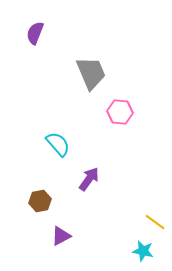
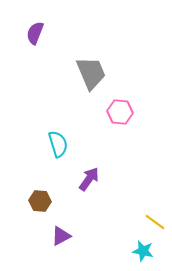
cyan semicircle: rotated 24 degrees clockwise
brown hexagon: rotated 15 degrees clockwise
